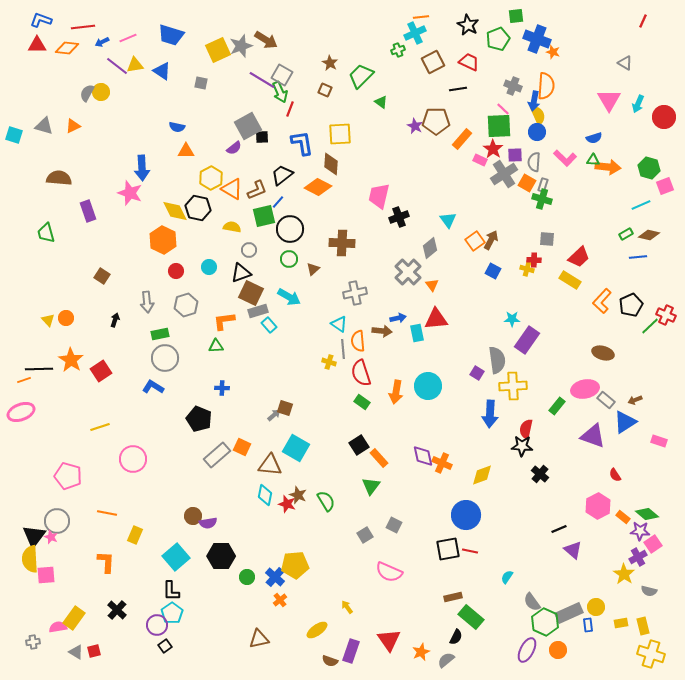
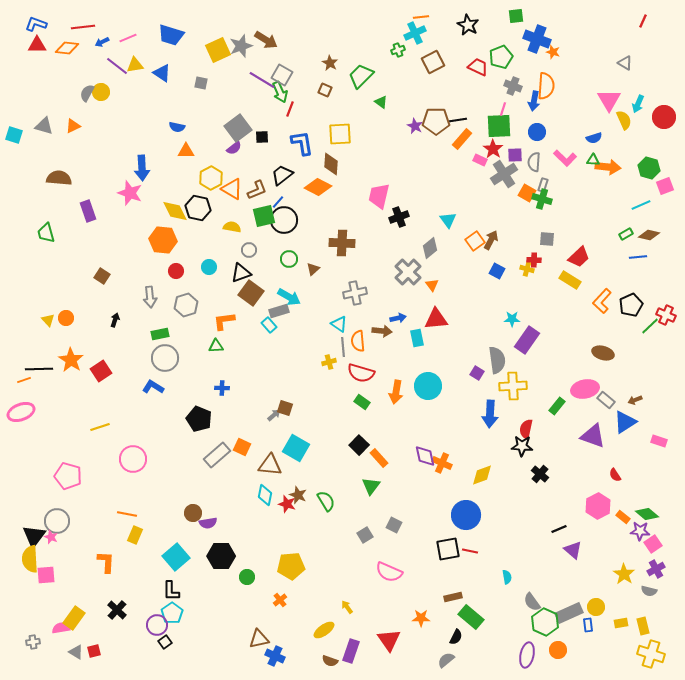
blue L-shape at (41, 20): moved 5 px left, 4 px down
green pentagon at (498, 39): moved 3 px right, 18 px down
red trapezoid at (469, 62): moved 9 px right, 5 px down
blue triangle at (162, 71): moved 2 px down
black line at (458, 89): moved 31 px down
pink line at (503, 109): rotated 64 degrees clockwise
yellow semicircle at (538, 115): moved 86 px right, 5 px down
gray square at (248, 126): moved 10 px left, 2 px down; rotated 8 degrees counterclockwise
orange square at (527, 183): moved 10 px down
black circle at (290, 229): moved 6 px left, 9 px up
orange hexagon at (163, 240): rotated 20 degrees counterclockwise
blue square at (493, 271): moved 4 px right
brown square at (251, 293): rotated 10 degrees clockwise
gray arrow at (147, 302): moved 3 px right, 5 px up
gray rectangle at (258, 311): moved 21 px right
cyan rectangle at (417, 333): moved 5 px down
gray line at (343, 349): moved 2 px up
yellow cross at (329, 362): rotated 32 degrees counterclockwise
red semicircle at (361, 373): rotated 56 degrees counterclockwise
black square at (359, 445): rotated 12 degrees counterclockwise
purple diamond at (423, 456): moved 2 px right
orange line at (107, 513): moved 20 px right, 1 px down
brown circle at (193, 516): moved 3 px up
purple cross at (638, 557): moved 18 px right, 12 px down
yellow pentagon at (295, 565): moved 4 px left, 1 px down
blue cross at (275, 577): moved 79 px down; rotated 18 degrees counterclockwise
cyan semicircle at (507, 577): rotated 136 degrees clockwise
pink semicircle at (58, 627): moved 3 px right, 1 px down
yellow ellipse at (317, 630): moved 7 px right
black square at (165, 646): moved 4 px up
purple ellipse at (527, 650): moved 5 px down; rotated 15 degrees counterclockwise
orange star at (421, 652): moved 34 px up; rotated 24 degrees clockwise
